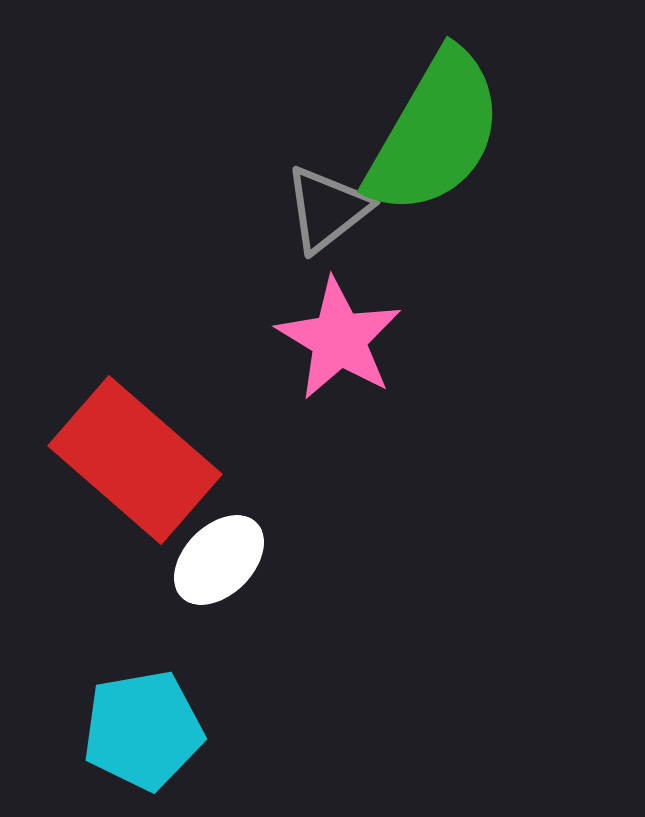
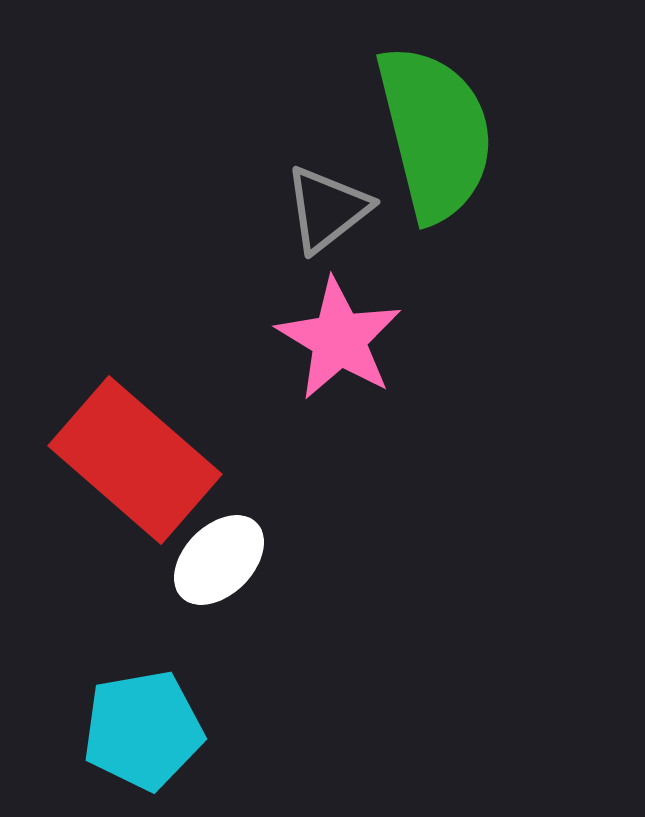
green semicircle: rotated 44 degrees counterclockwise
